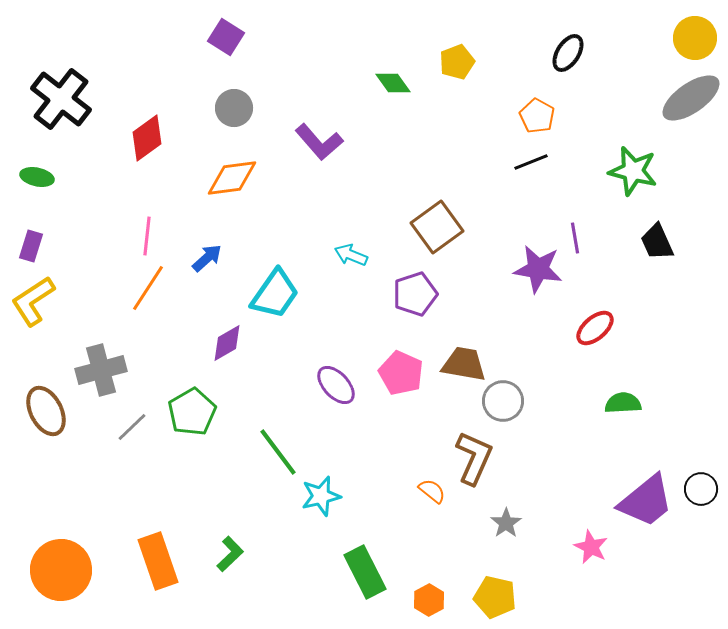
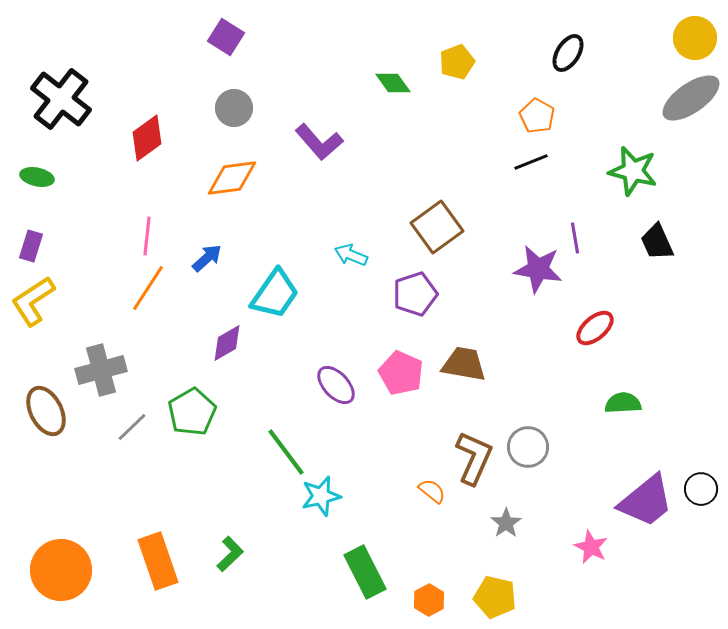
gray circle at (503, 401): moved 25 px right, 46 px down
green line at (278, 452): moved 8 px right
